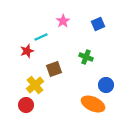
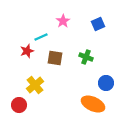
brown square: moved 1 px right, 11 px up; rotated 28 degrees clockwise
blue circle: moved 2 px up
red circle: moved 7 px left
